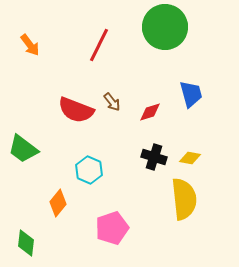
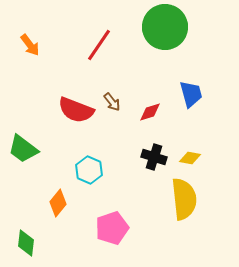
red line: rotated 8 degrees clockwise
